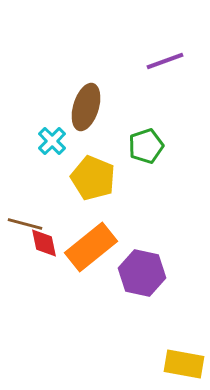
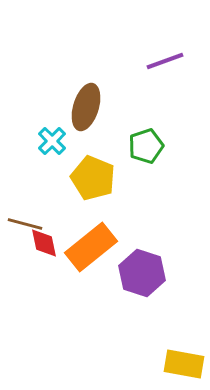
purple hexagon: rotated 6 degrees clockwise
